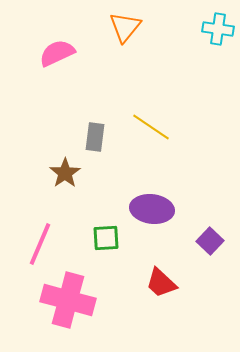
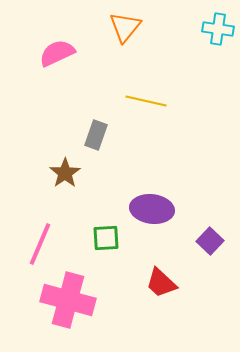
yellow line: moved 5 px left, 26 px up; rotated 21 degrees counterclockwise
gray rectangle: moved 1 px right, 2 px up; rotated 12 degrees clockwise
